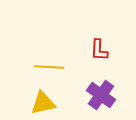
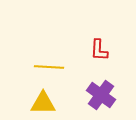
yellow triangle: rotated 12 degrees clockwise
